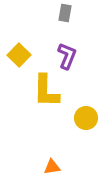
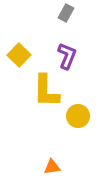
gray rectangle: moved 1 px right; rotated 18 degrees clockwise
yellow circle: moved 8 px left, 2 px up
